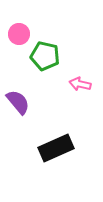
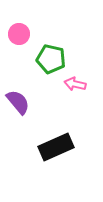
green pentagon: moved 6 px right, 3 px down
pink arrow: moved 5 px left
black rectangle: moved 1 px up
